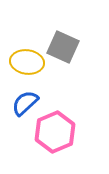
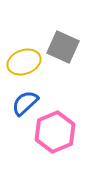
yellow ellipse: moved 3 px left; rotated 28 degrees counterclockwise
